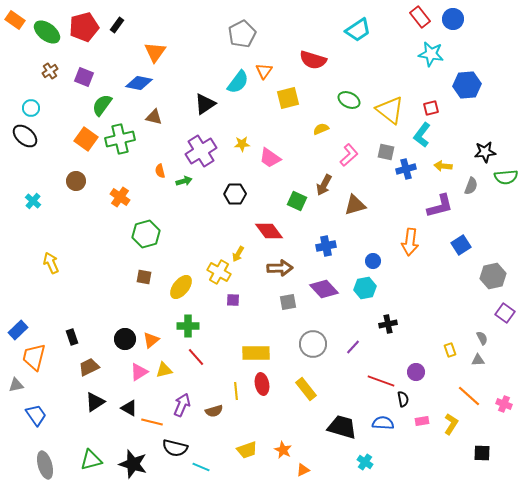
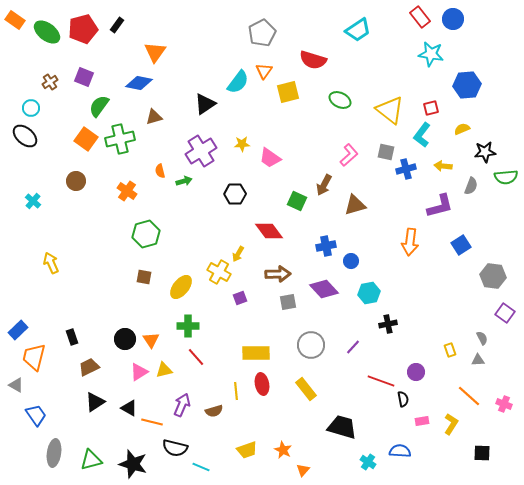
red pentagon at (84, 27): moved 1 px left, 2 px down
gray pentagon at (242, 34): moved 20 px right, 1 px up
brown cross at (50, 71): moved 11 px down
yellow square at (288, 98): moved 6 px up
green ellipse at (349, 100): moved 9 px left
green semicircle at (102, 105): moved 3 px left, 1 px down
brown triangle at (154, 117): rotated 30 degrees counterclockwise
yellow semicircle at (321, 129): moved 141 px right
orange cross at (120, 197): moved 7 px right, 6 px up
blue circle at (373, 261): moved 22 px left
brown arrow at (280, 268): moved 2 px left, 6 px down
gray hexagon at (493, 276): rotated 20 degrees clockwise
cyan hexagon at (365, 288): moved 4 px right, 5 px down
purple square at (233, 300): moved 7 px right, 2 px up; rotated 24 degrees counterclockwise
orange triangle at (151, 340): rotated 24 degrees counterclockwise
gray circle at (313, 344): moved 2 px left, 1 px down
gray triangle at (16, 385): rotated 42 degrees clockwise
blue semicircle at (383, 423): moved 17 px right, 28 px down
cyan cross at (365, 462): moved 3 px right
gray ellipse at (45, 465): moved 9 px right, 12 px up; rotated 24 degrees clockwise
orange triangle at (303, 470): rotated 24 degrees counterclockwise
